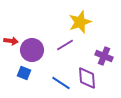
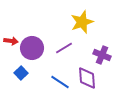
yellow star: moved 2 px right
purple line: moved 1 px left, 3 px down
purple circle: moved 2 px up
purple cross: moved 2 px left, 1 px up
blue square: moved 3 px left; rotated 24 degrees clockwise
blue line: moved 1 px left, 1 px up
